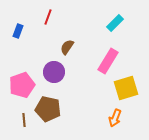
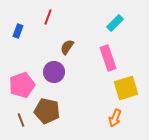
pink rectangle: moved 3 px up; rotated 50 degrees counterclockwise
brown pentagon: moved 1 px left, 2 px down
brown line: moved 3 px left; rotated 16 degrees counterclockwise
